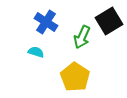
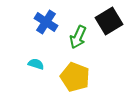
green arrow: moved 4 px left
cyan semicircle: moved 12 px down
yellow pentagon: rotated 12 degrees counterclockwise
